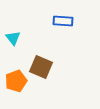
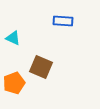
cyan triangle: rotated 28 degrees counterclockwise
orange pentagon: moved 2 px left, 2 px down
